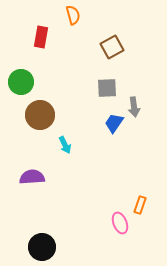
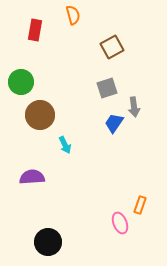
red rectangle: moved 6 px left, 7 px up
gray square: rotated 15 degrees counterclockwise
black circle: moved 6 px right, 5 px up
